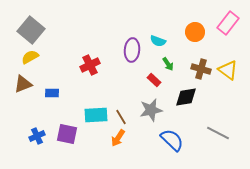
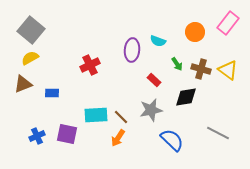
yellow semicircle: moved 1 px down
green arrow: moved 9 px right
brown line: rotated 14 degrees counterclockwise
